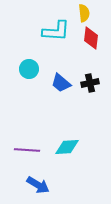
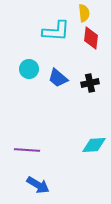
blue trapezoid: moved 3 px left, 5 px up
cyan diamond: moved 27 px right, 2 px up
